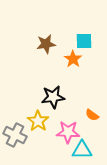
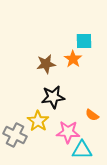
brown star: moved 20 px down
